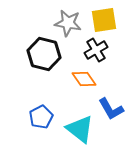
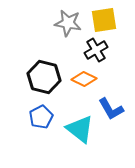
black hexagon: moved 23 px down
orange diamond: rotated 30 degrees counterclockwise
